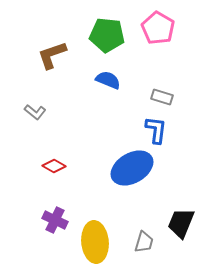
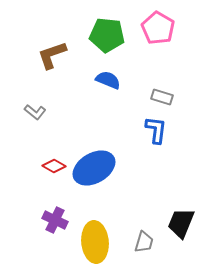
blue ellipse: moved 38 px left
